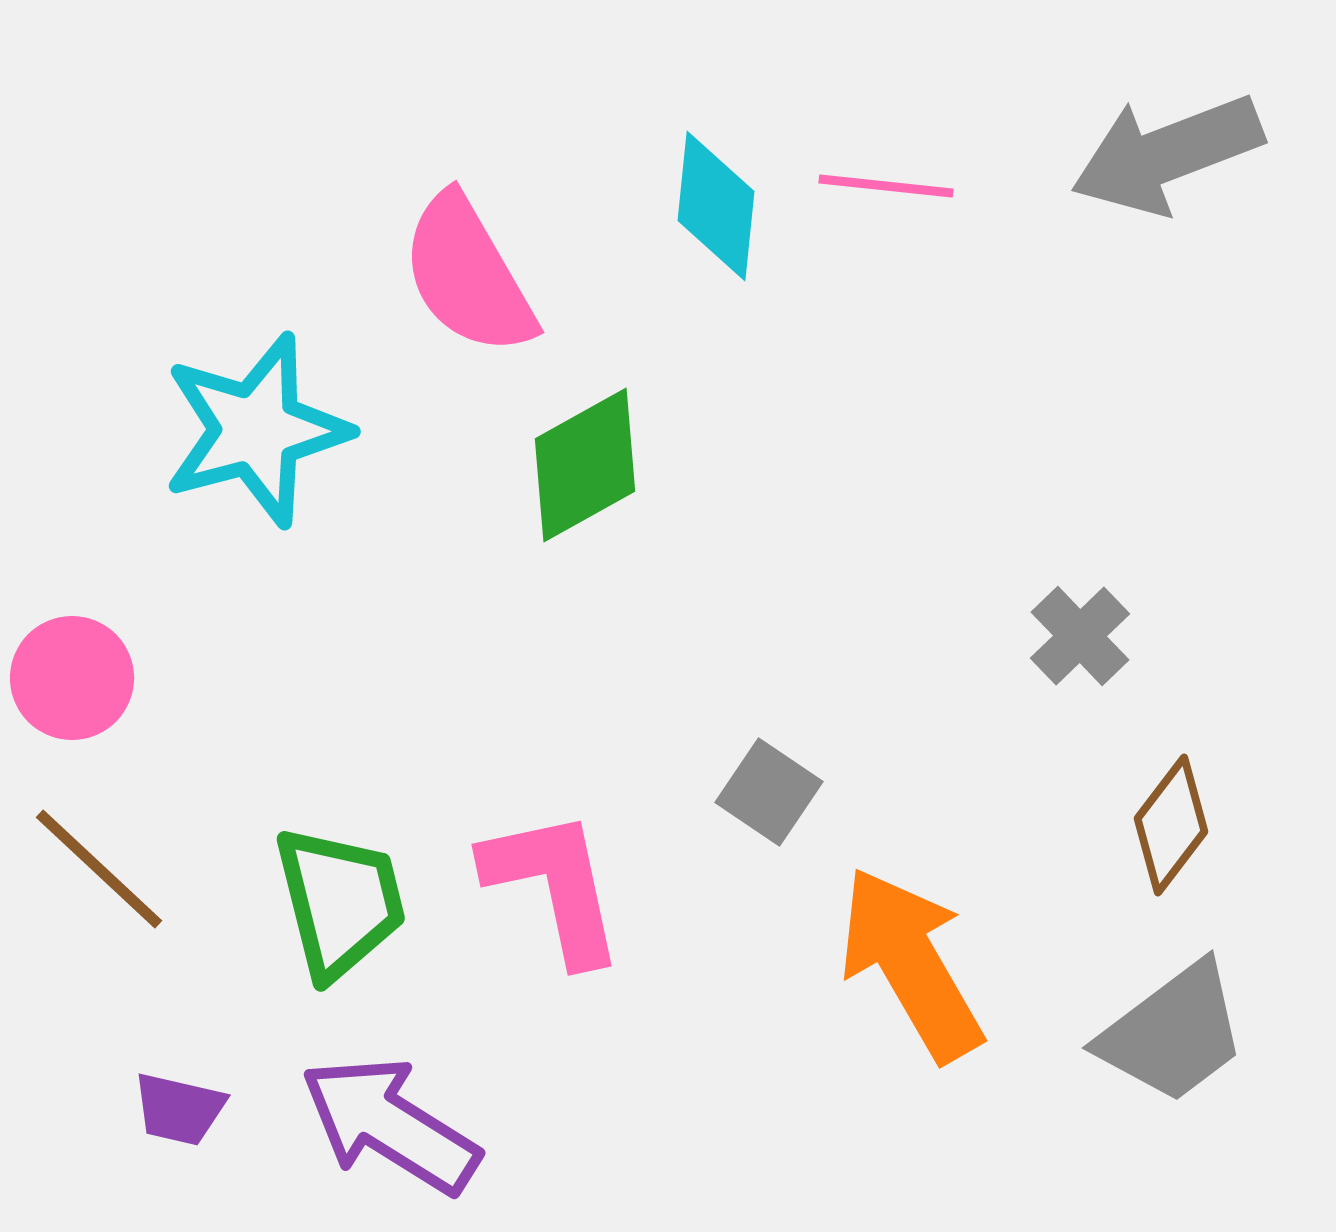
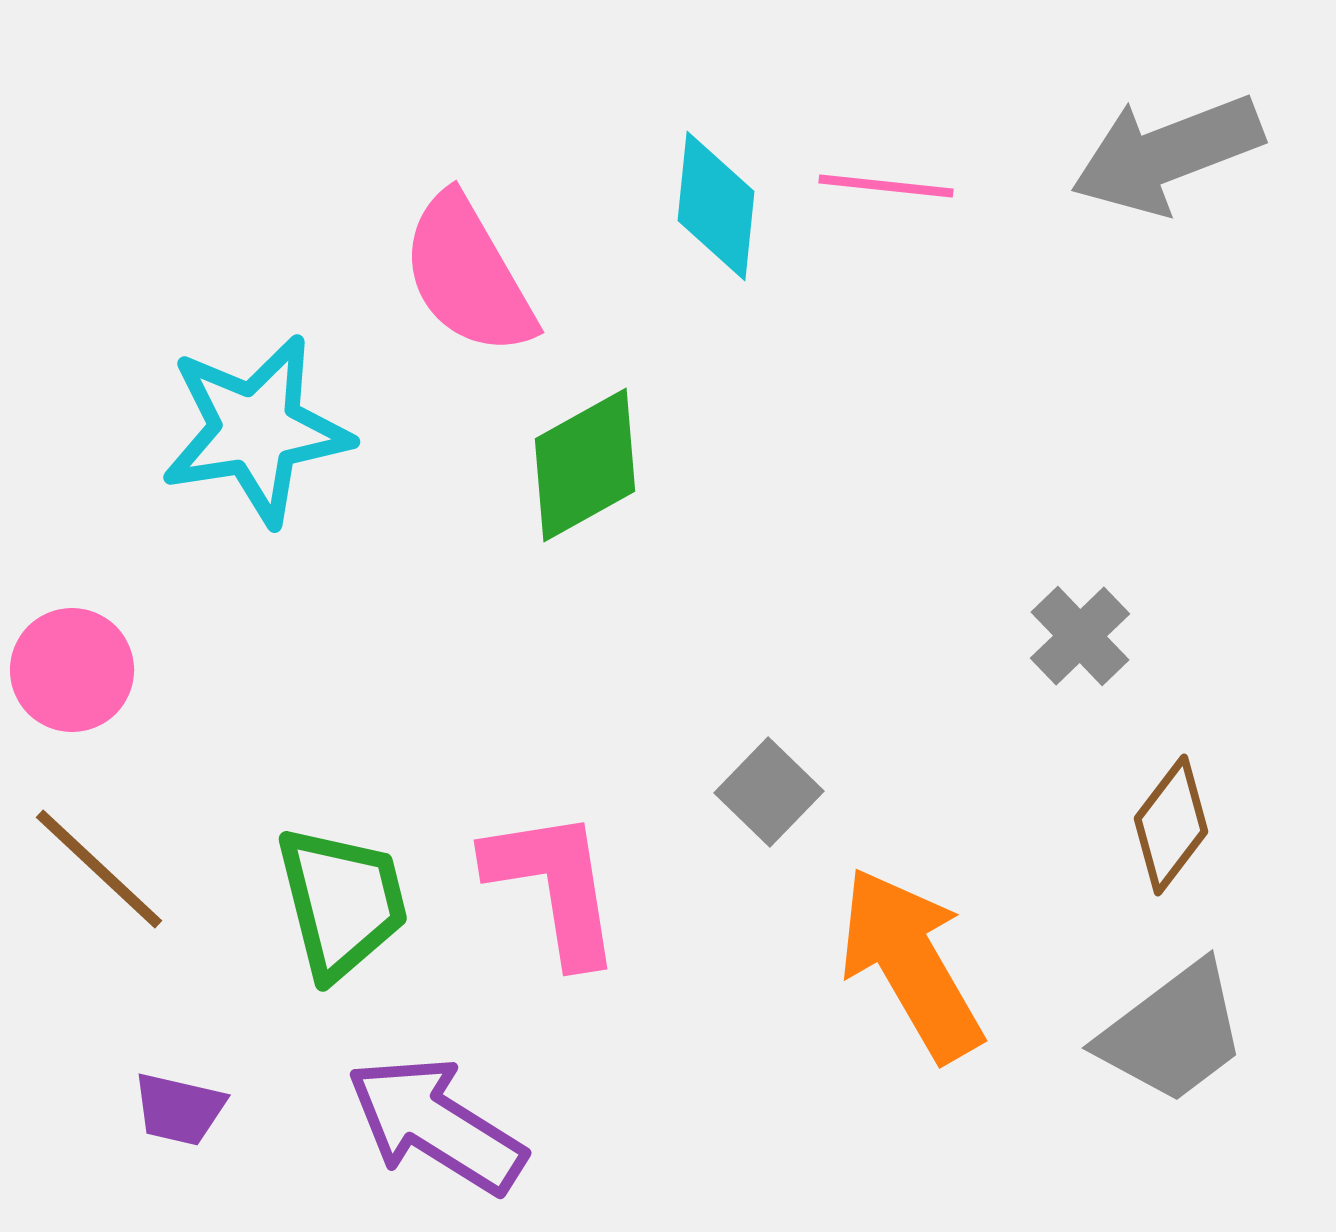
cyan star: rotated 6 degrees clockwise
pink circle: moved 8 px up
gray square: rotated 10 degrees clockwise
pink L-shape: rotated 3 degrees clockwise
green trapezoid: moved 2 px right
purple arrow: moved 46 px right
